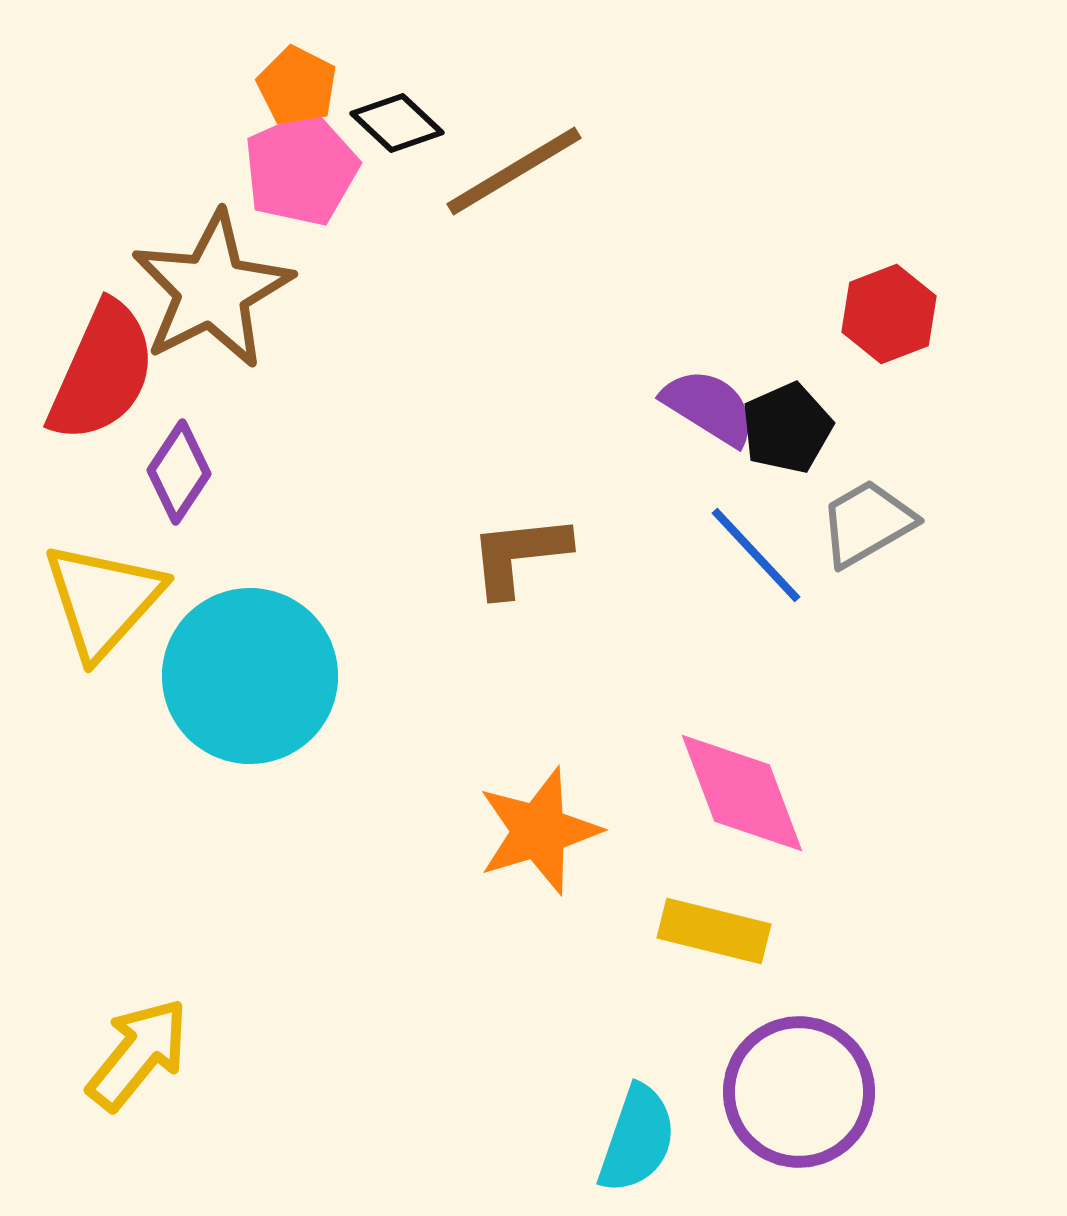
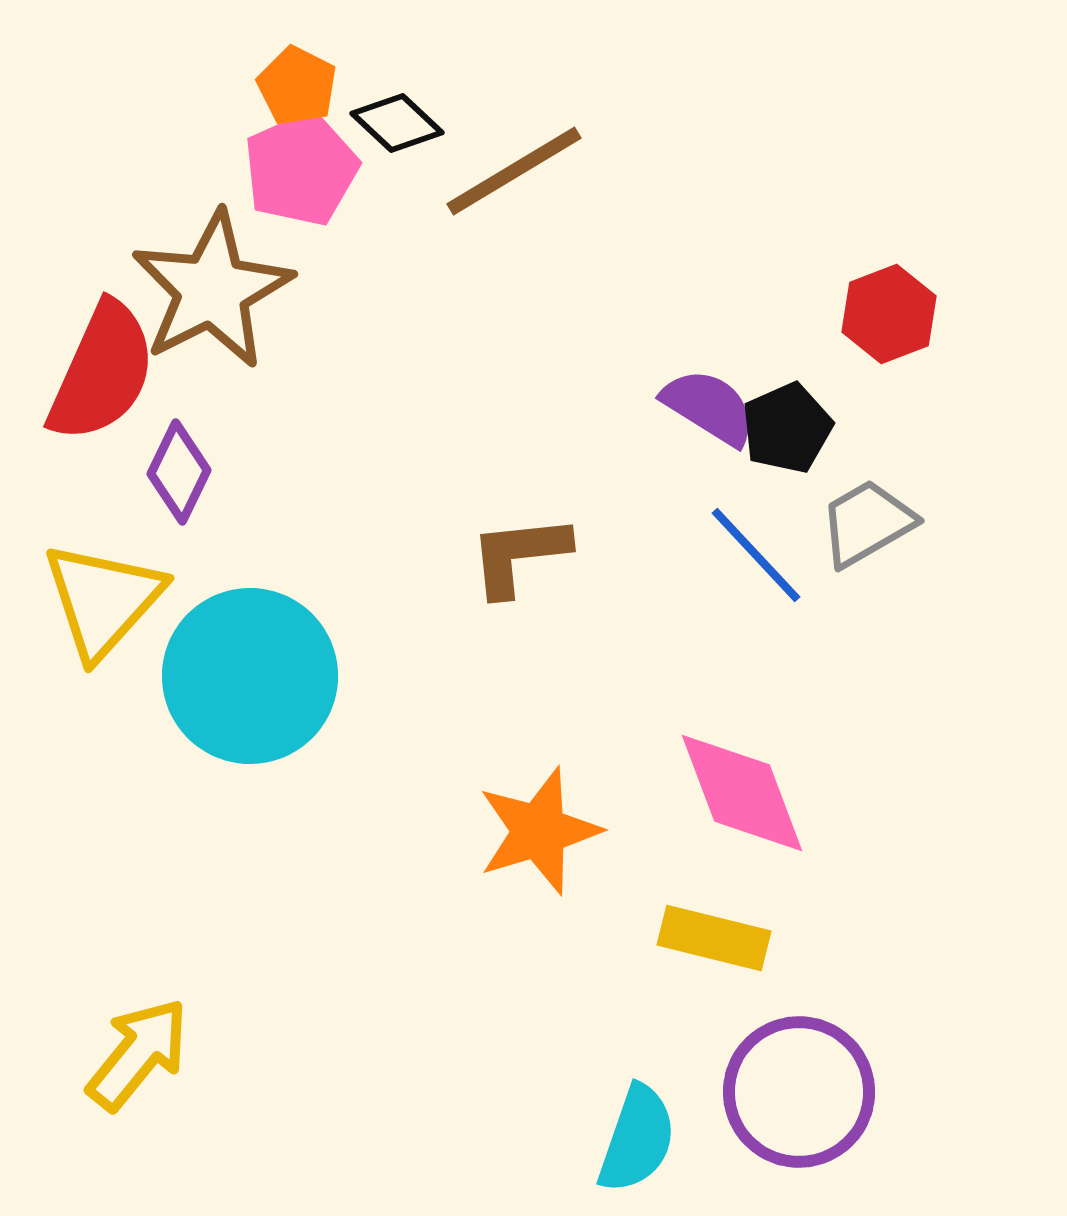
purple diamond: rotated 8 degrees counterclockwise
yellow rectangle: moved 7 px down
